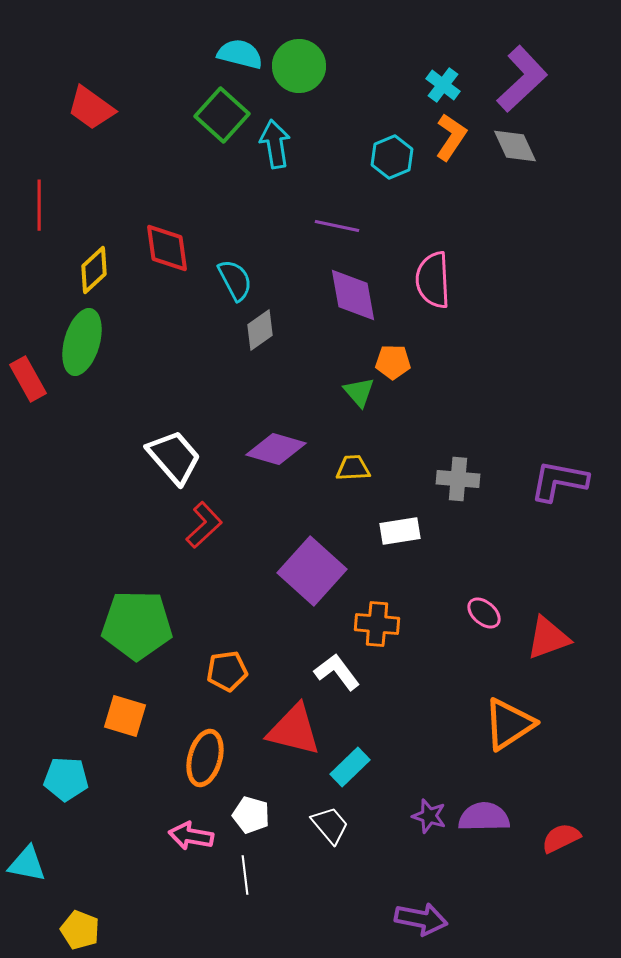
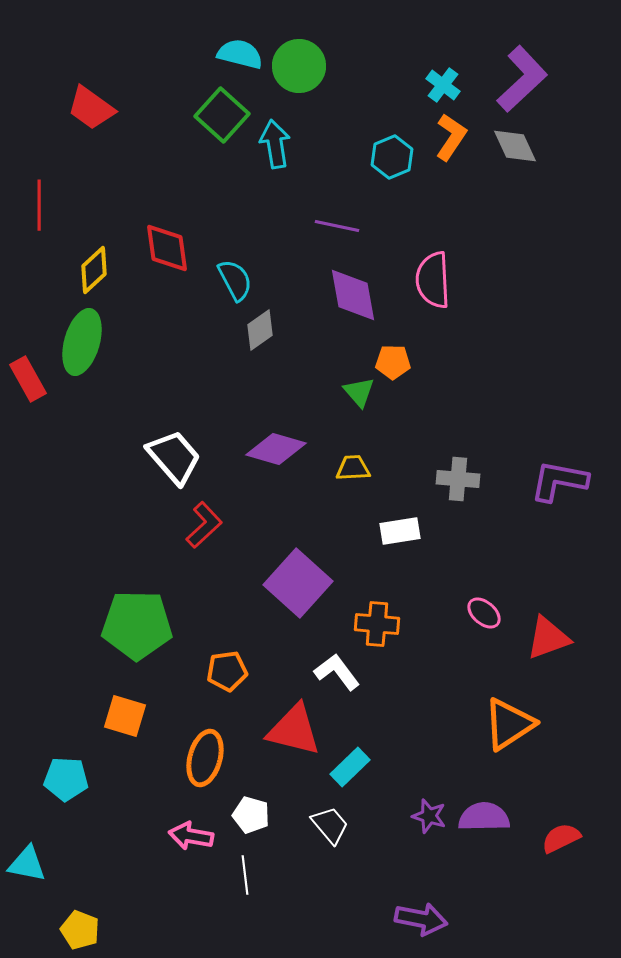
purple square at (312, 571): moved 14 px left, 12 px down
